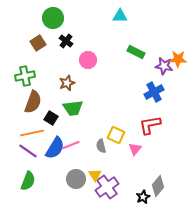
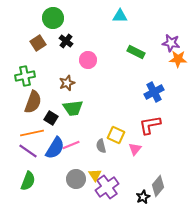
purple star: moved 7 px right, 23 px up
